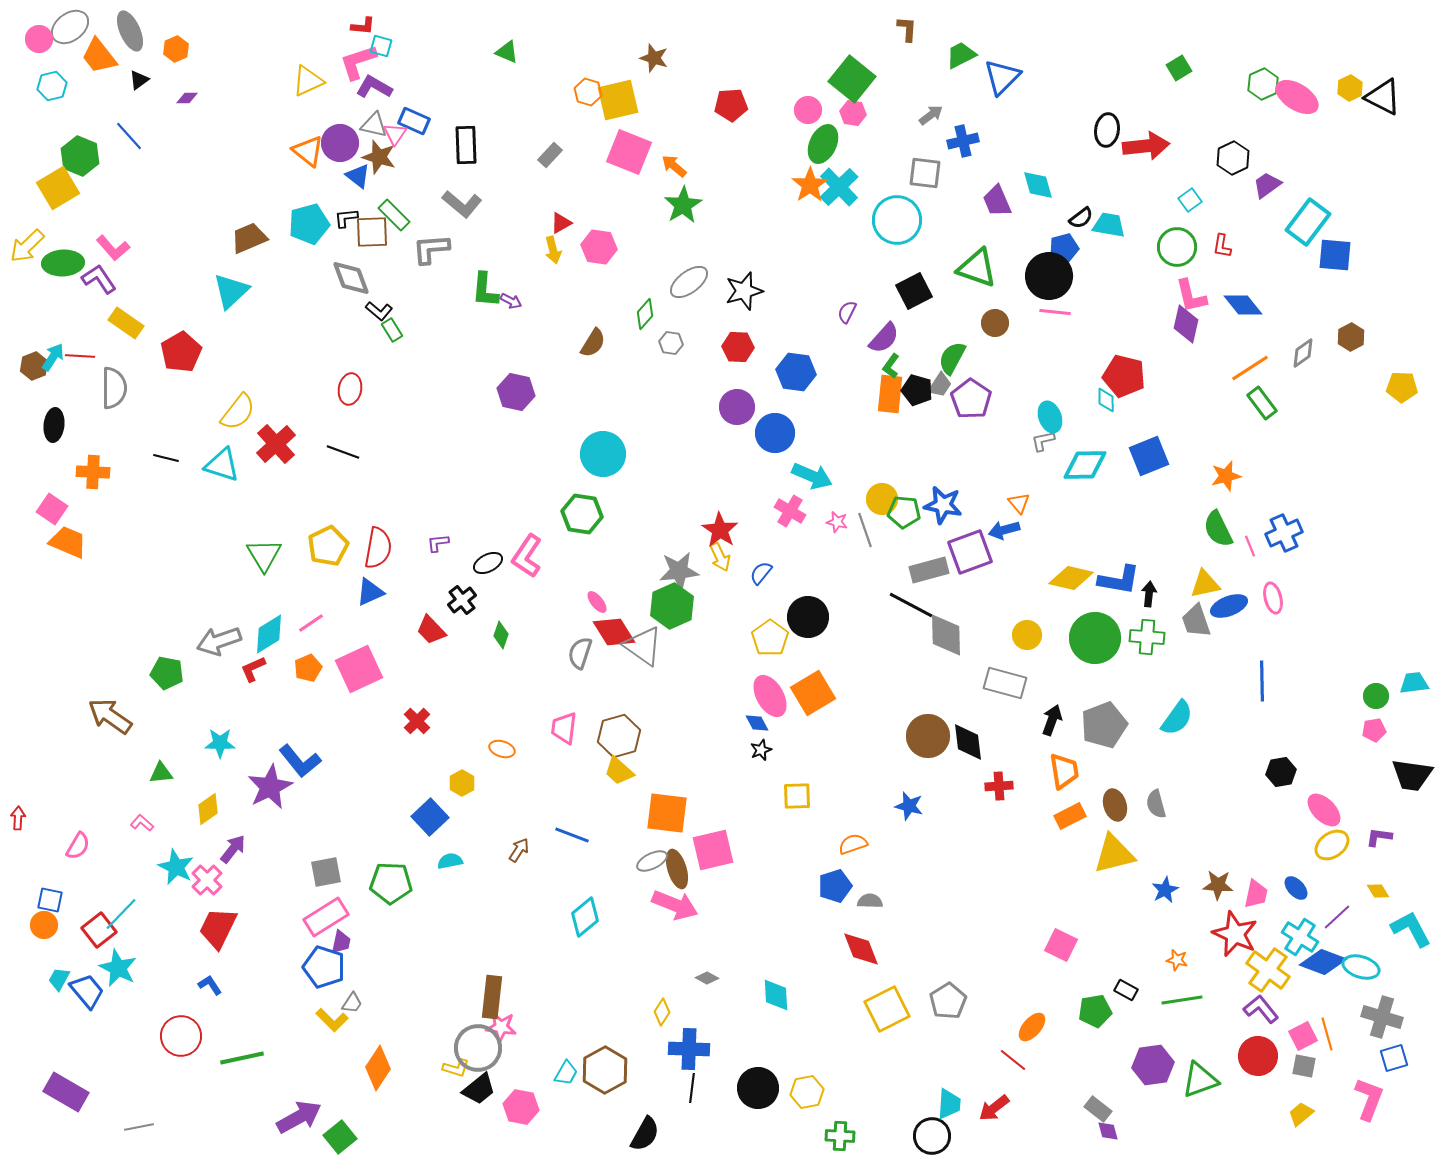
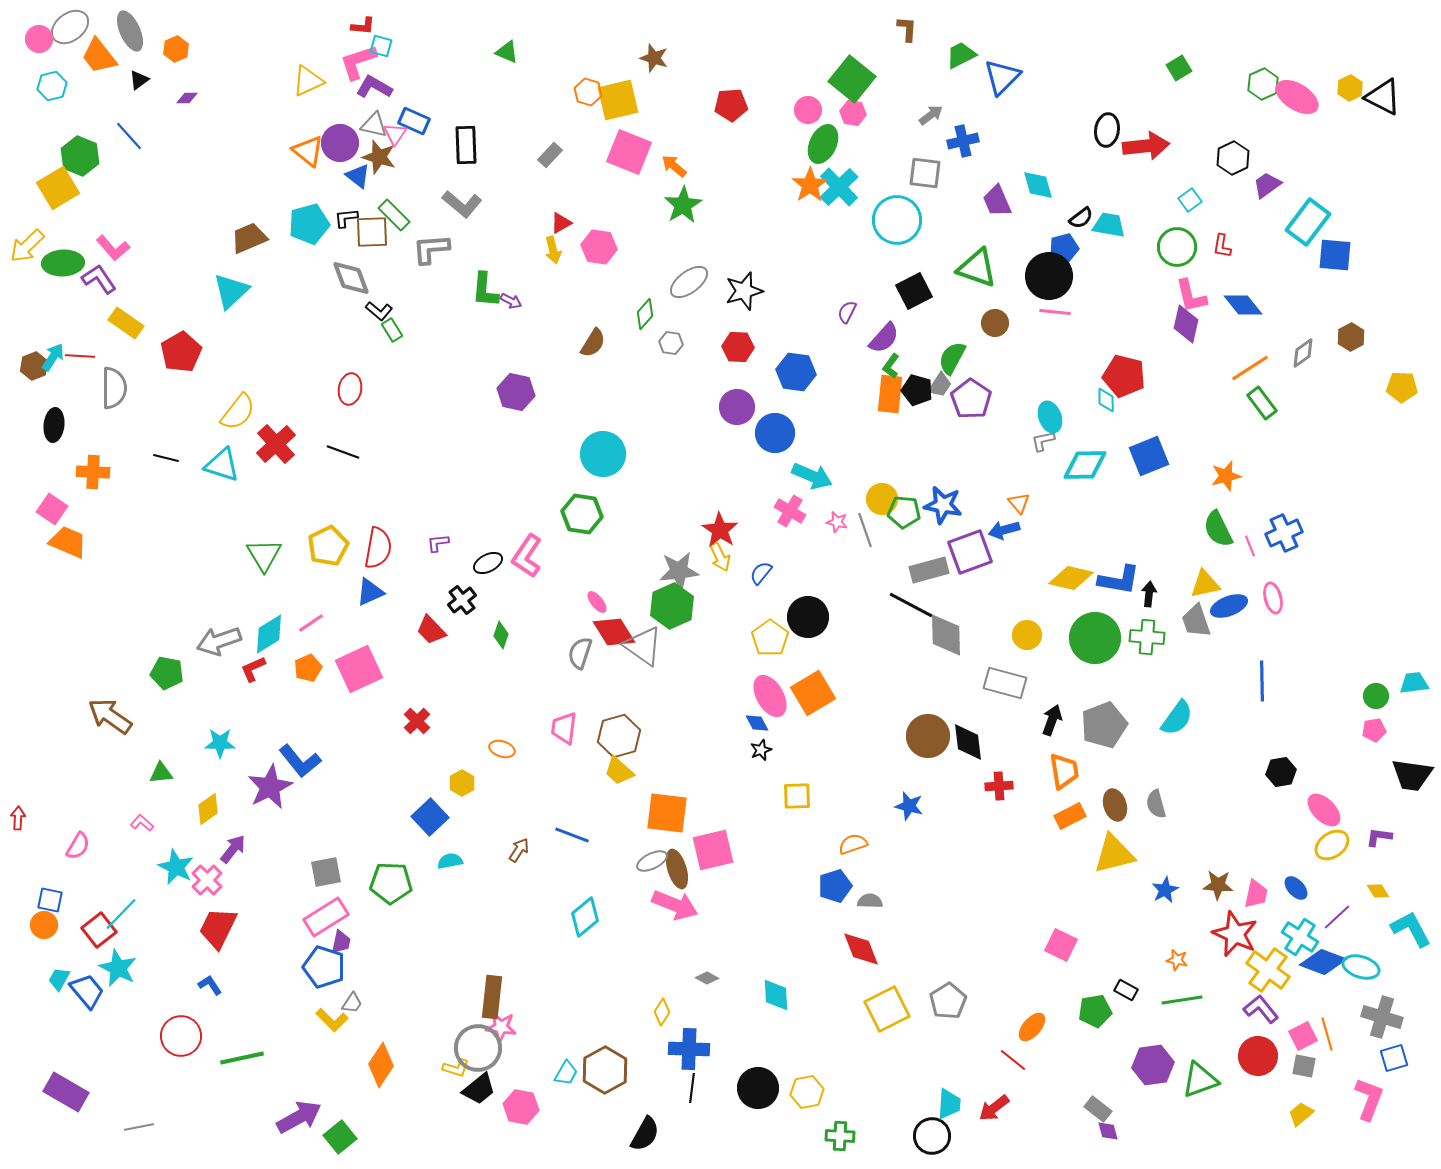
orange diamond at (378, 1068): moved 3 px right, 3 px up
